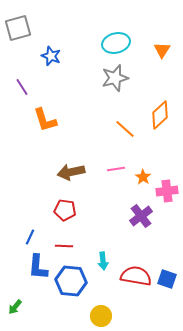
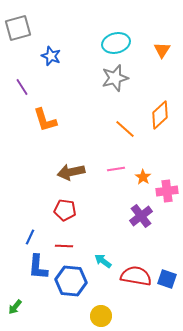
cyan arrow: rotated 132 degrees clockwise
